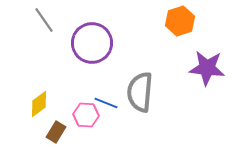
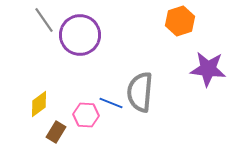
purple circle: moved 12 px left, 8 px up
purple star: moved 1 px right, 1 px down
blue line: moved 5 px right
